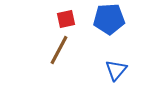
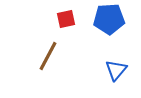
brown line: moved 11 px left, 6 px down
